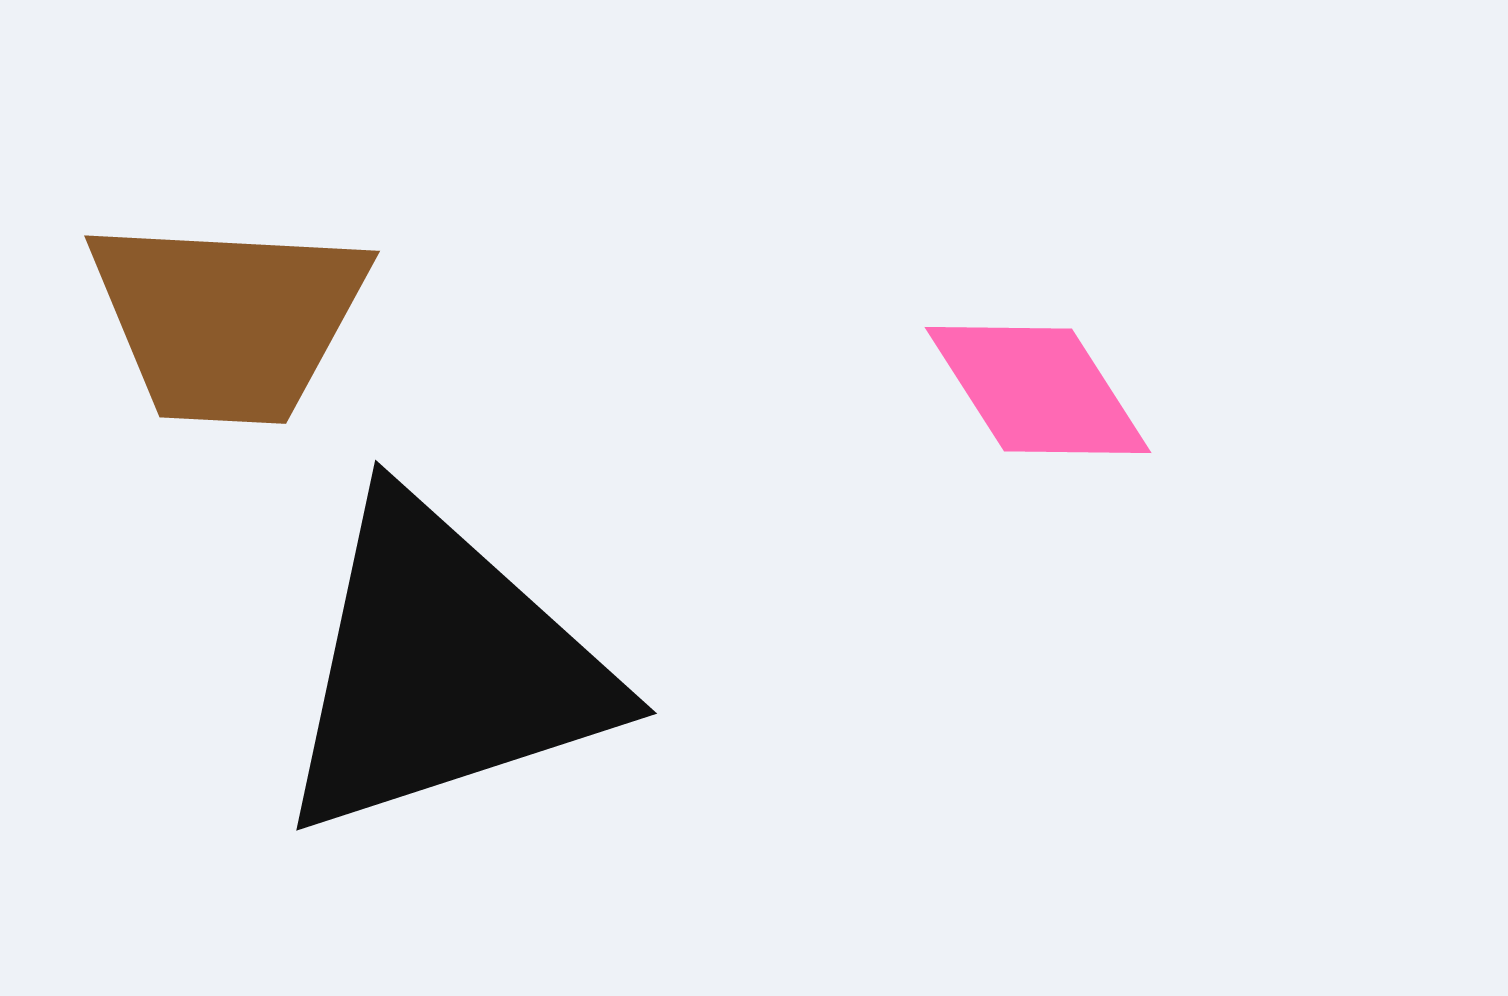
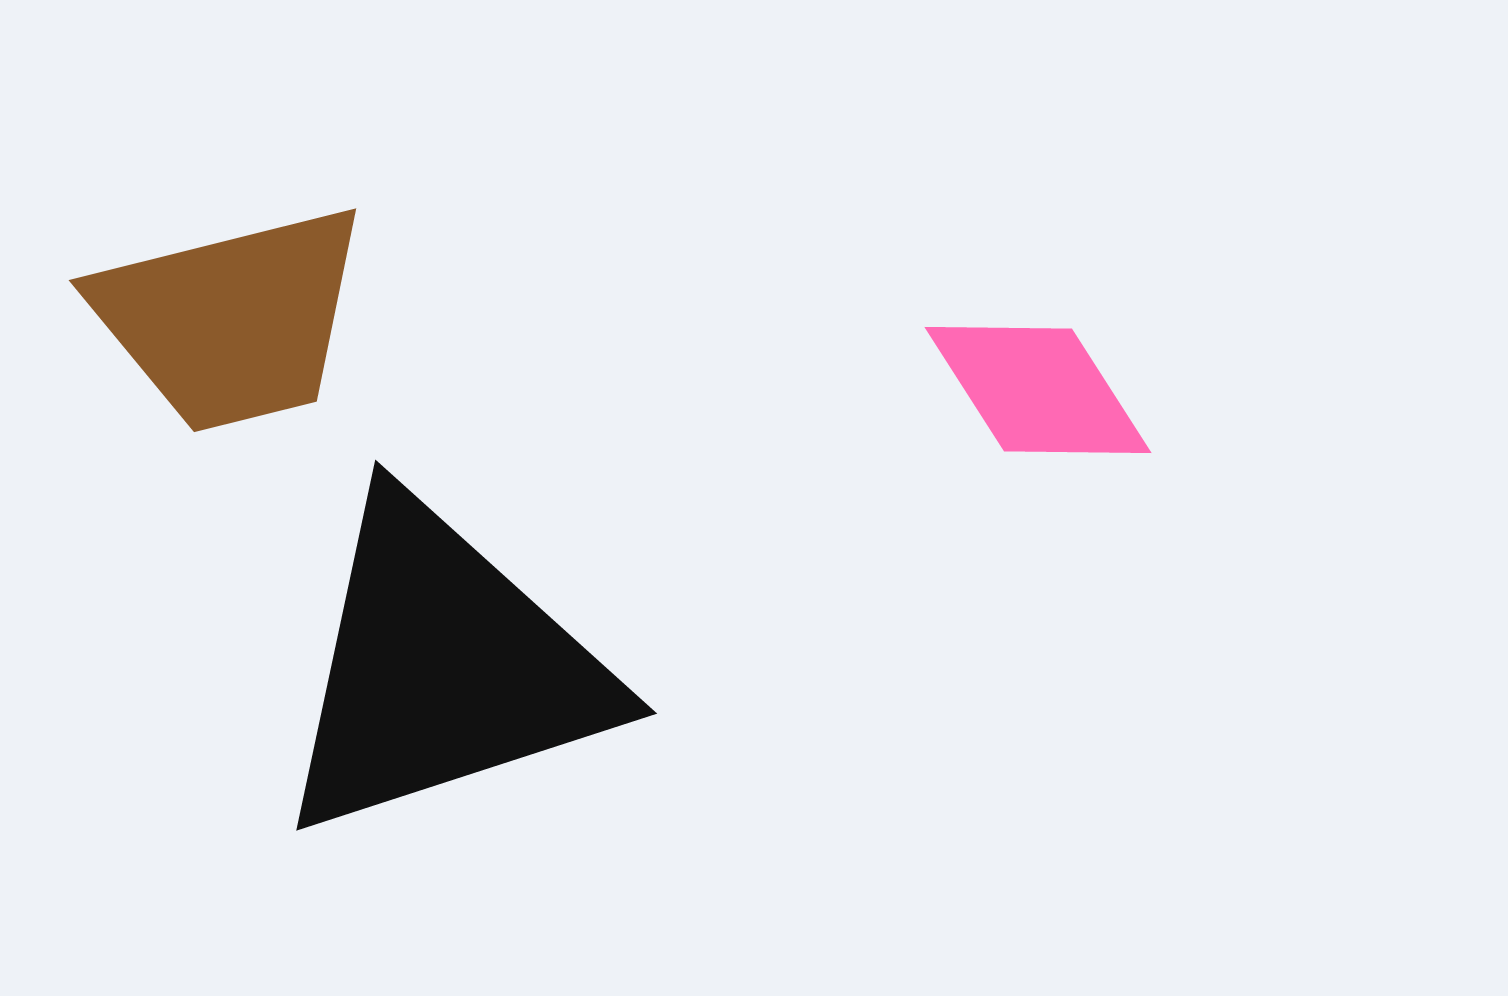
brown trapezoid: moved 3 px right, 1 px up; rotated 17 degrees counterclockwise
